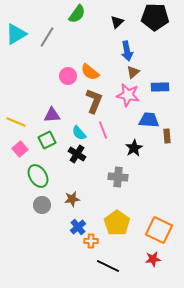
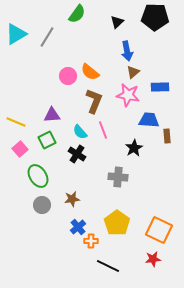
cyan semicircle: moved 1 px right, 1 px up
